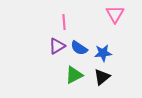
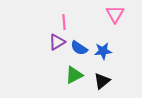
purple triangle: moved 4 px up
blue star: moved 2 px up
black triangle: moved 4 px down
